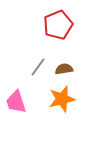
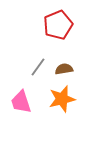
pink trapezoid: moved 5 px right
